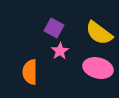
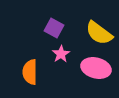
pink star: moved 1 px right, 3 px down
pink ellipse: moved 2 px left
